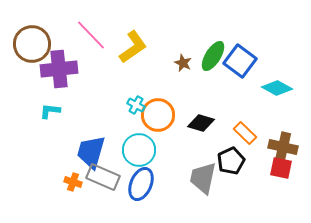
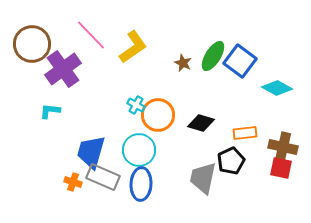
purple cross: moved 4 px right; rotated 30 degrees counterclockwise
orange rectangle: rotated 50 degrees counterclockwise
blue ellipse: rotated 20 degrees counterclockwise
